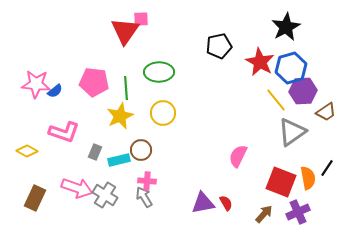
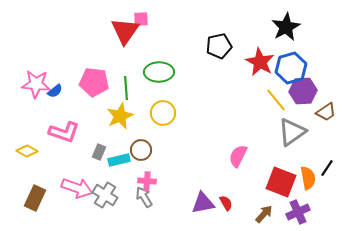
gray rectangle: moved 4 px right
